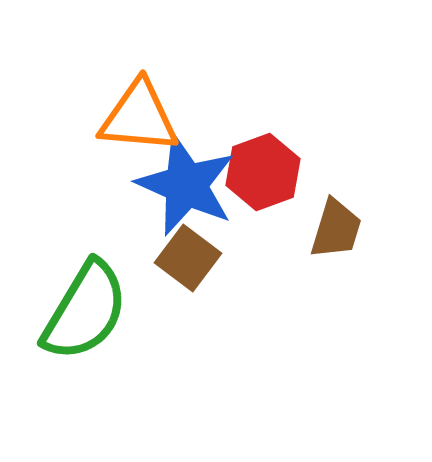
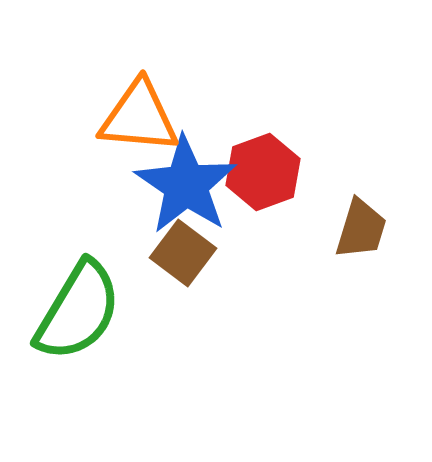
blue star: rotated 10 degrees clockwise
brown trapezoid: moved 25 px right
brown square: moved 5 px left, 5 px up
green semicircle: moved 7 px left
